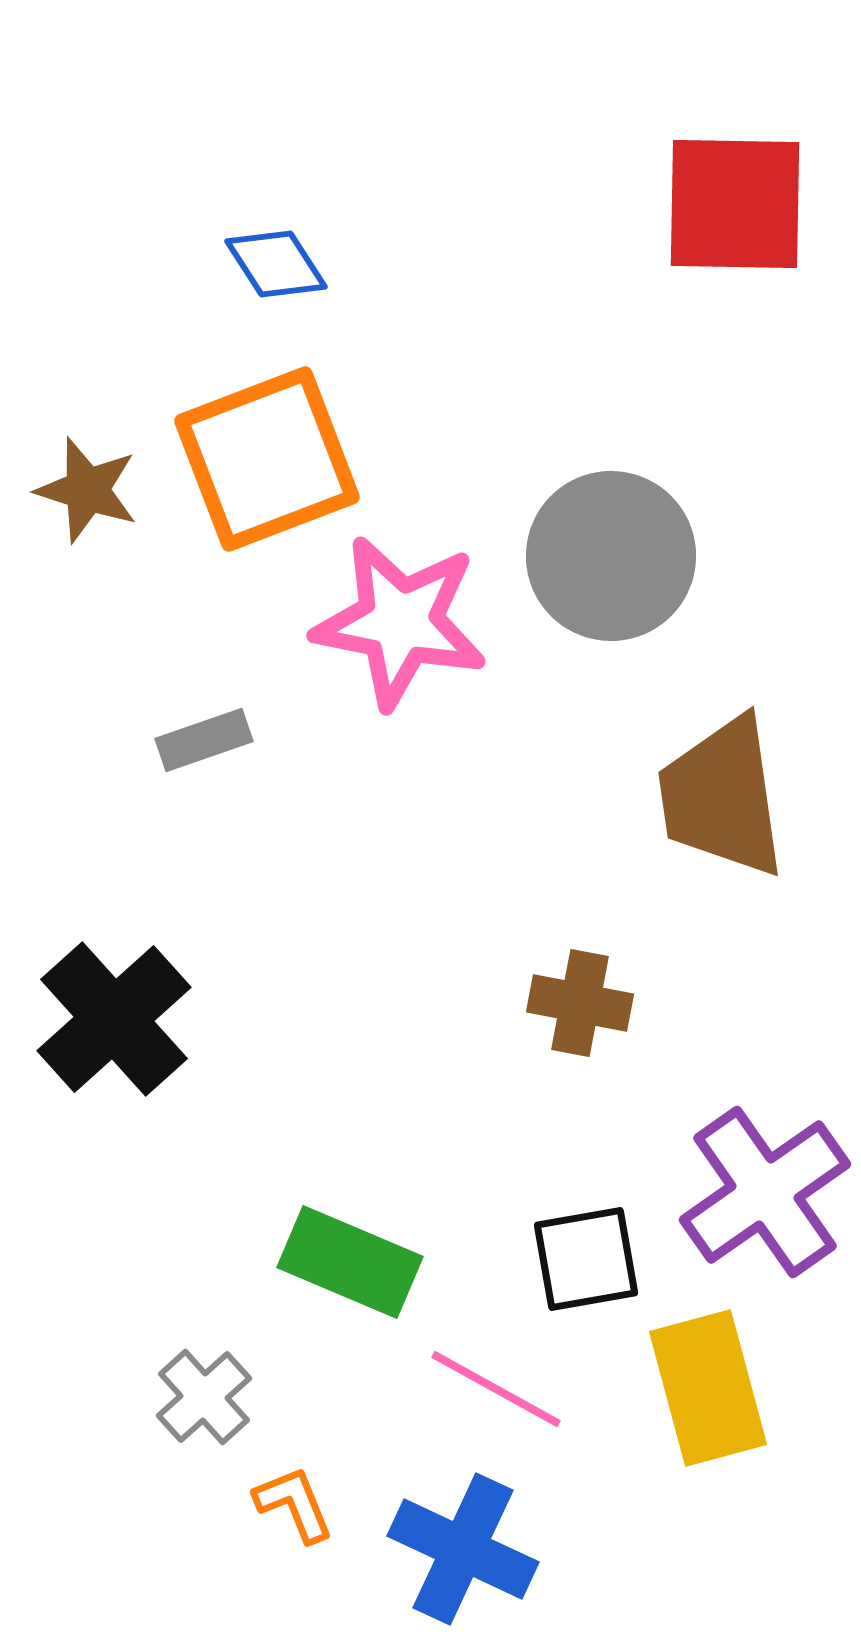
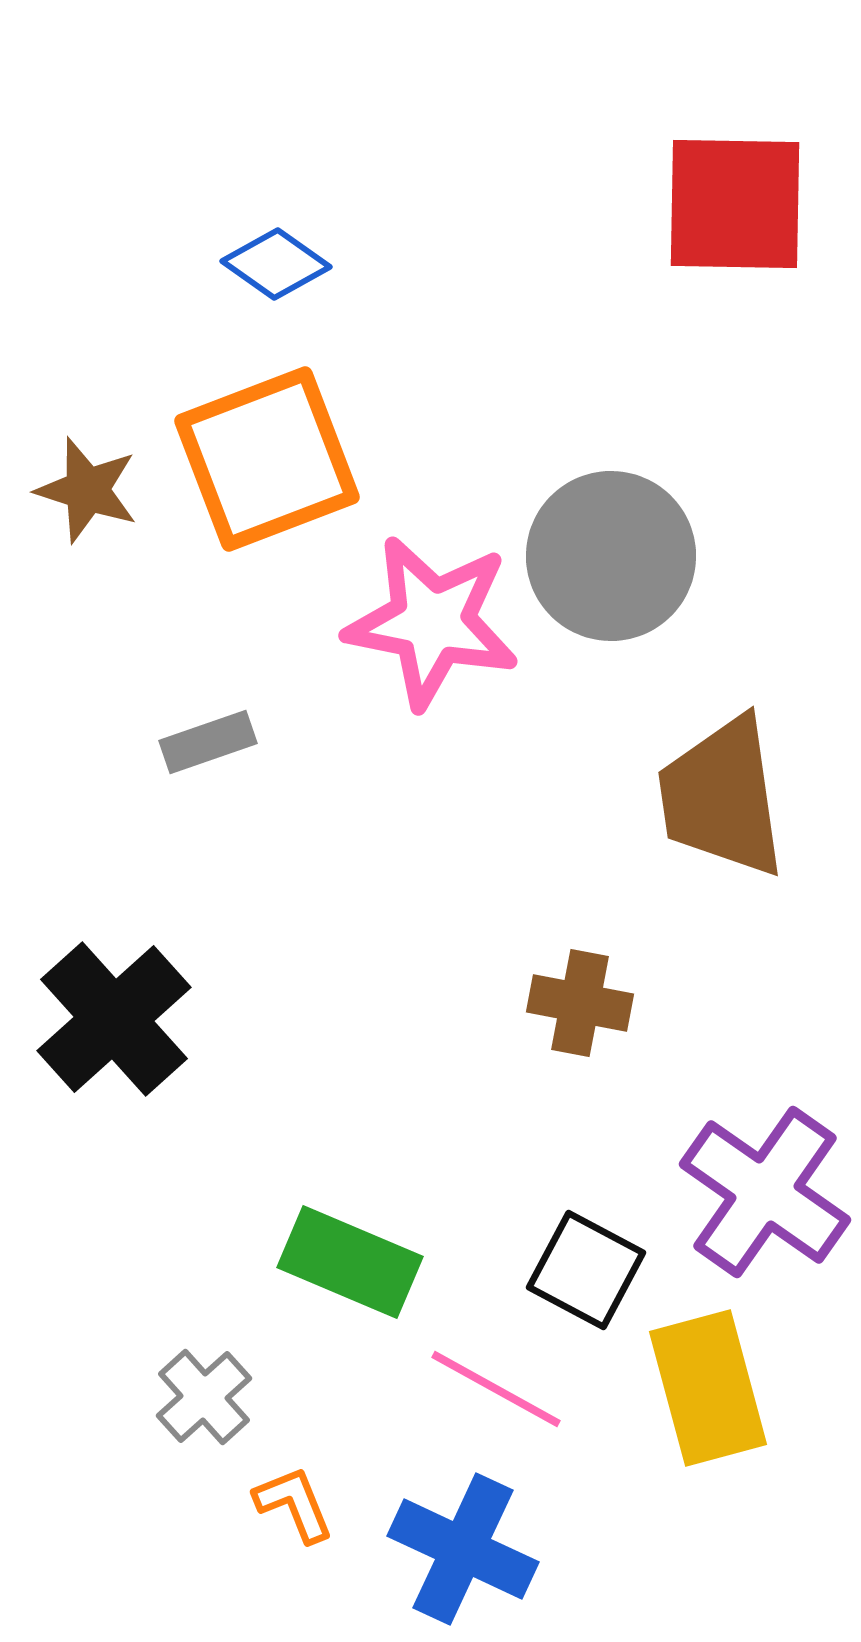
blue diamond: rotated 22 degrees counterclockwise
pink star: moved 32 px right
gray rectangle: moved 4 px right, 2 px down
purple cross: rotated 20 degrees counterclockwise
black square: moved 11 px down; rotated 38 degrees clockwise
